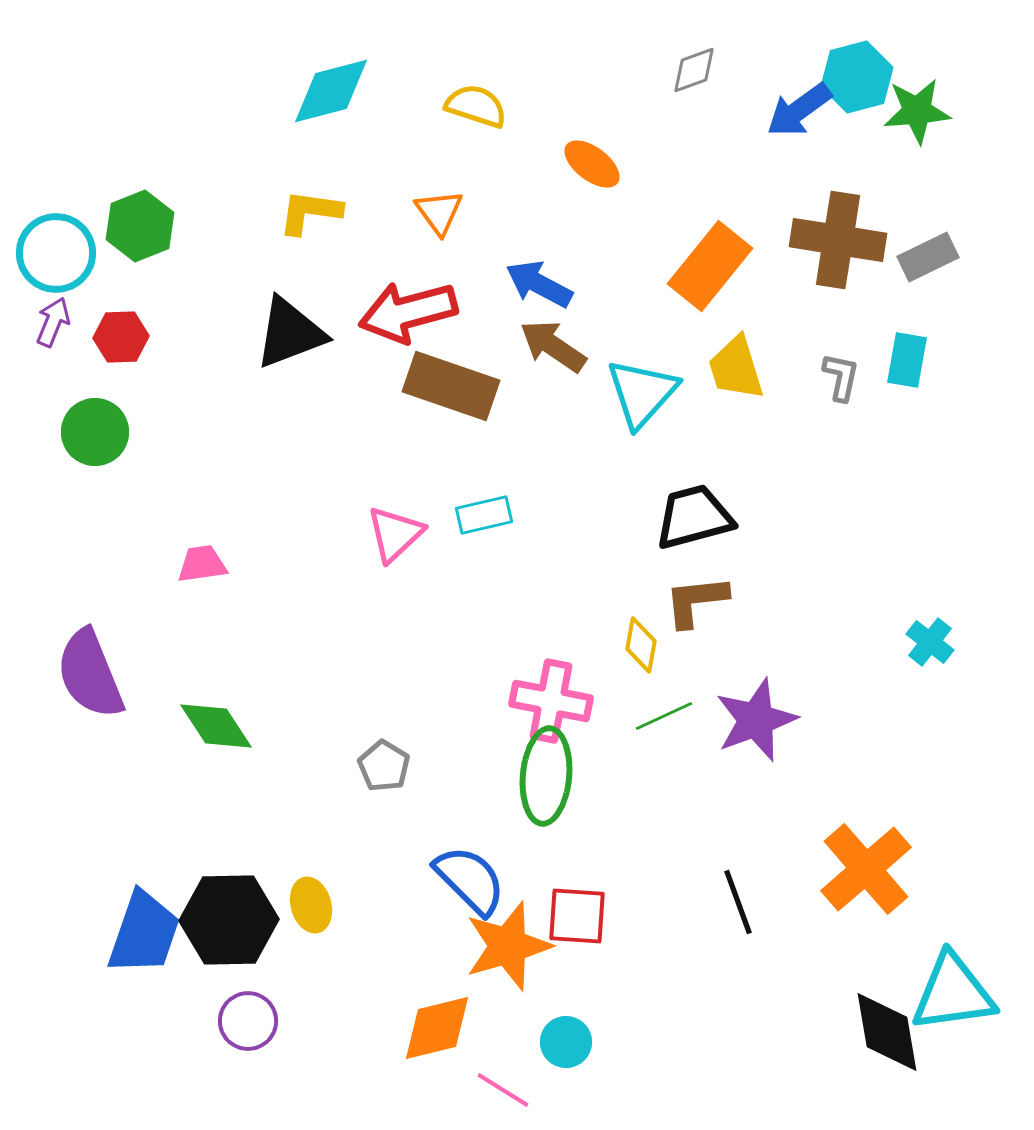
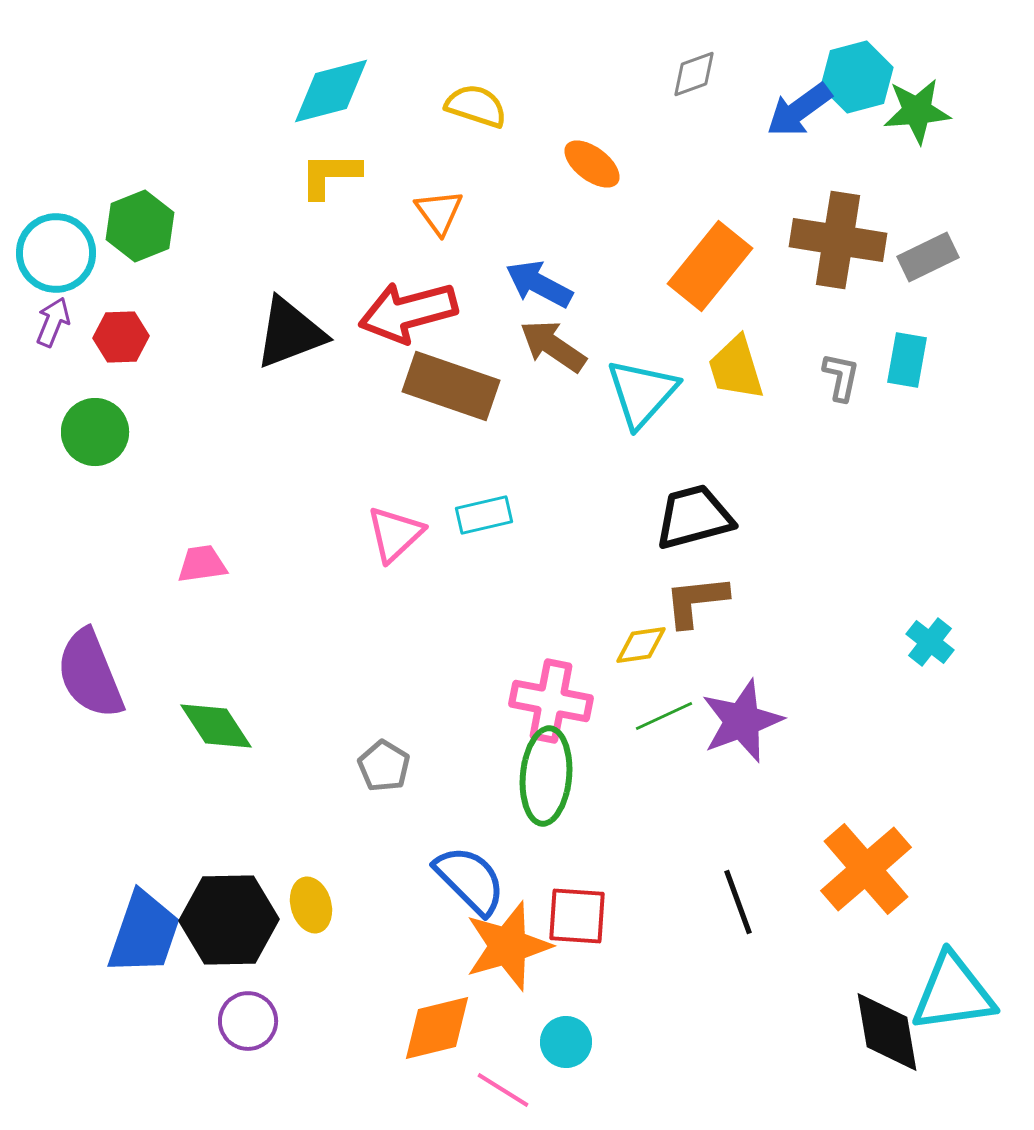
gray diamond at (694, 70): moved 4 px down
yellow L-shape at (310, 212): moved 20 px right, 37 px up; rotated 8 degrees counterclockwise
yellow diamond at (641, 645): rotated 72 degrees clockwise
purple star at (756, 720): moved 14 px left, 1 px down
